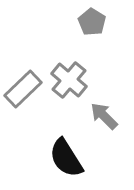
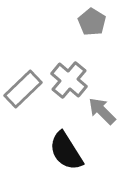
gray arrow: moved 2 px left, 5 px up
black semicircle: moved 7 px up
